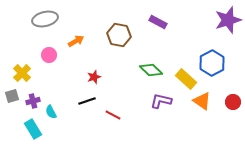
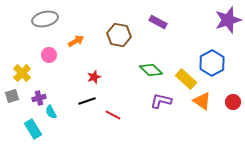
purple cross: moved 6 px right, 3 px up
